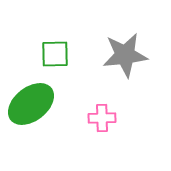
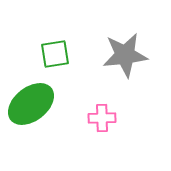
green square: rotated 8 degrees counterclockwise
